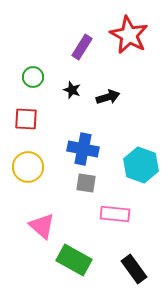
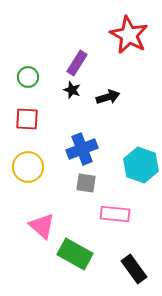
purple rectangle: moved 5 px left, 16 px down
green circle: moved 5 px left
red square: moved 1 px right
blue cross: moved 1 px left; rotated 32 degrees counterclockwise
green rectangle: moved 1 px right, 6 px up
